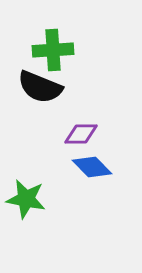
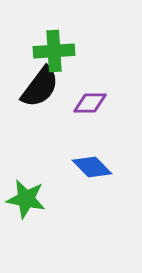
green cross: moved 1 px right, 1 px down
black semicircle: rotated 75 degrees counterclockwise
purple diamond: moved 9 px right, 31 px up
